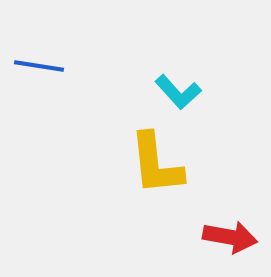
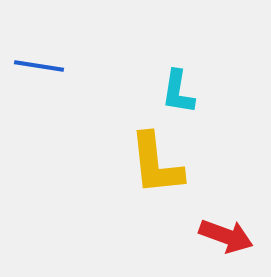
cyan L-shape: rotated 51 degrees clockwise
red arrow: moved 4 px left, 1 px up; rotated 10 degrees clockwise
